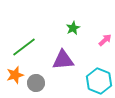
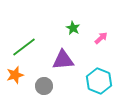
green star: rotated 16 degrees counterclockwise
pink arrow: moved 4 px left, 2 px up
gray circle: moved 8 px right, 3 px down
